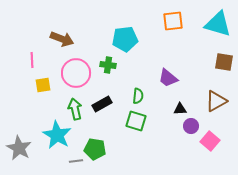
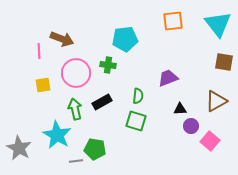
cyan triangle: rotated 36 degrees clockwise
pink line: moved 7 px right, 9 px up
purple trapezoid: rotated 120 degrees clockwise
black rectangle: moved 2 px up
